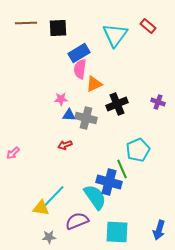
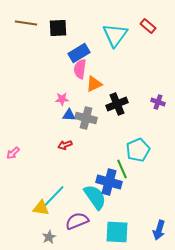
brown line: rotated 10 degrees clockwise
pink star: moved 1 px right
gray star: rotated 24 degrees counterclockwise
